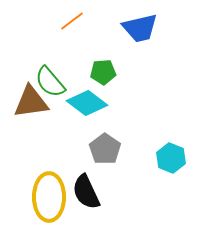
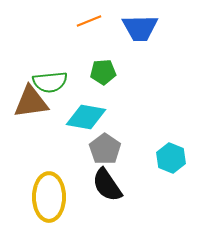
orange line: moved 17 px right; rotated 15 degrees clockwise
blue trapezoid: rotated 12 degrees clockwise
green semicircle: rotated 56 degrees counterclockwise
cyan diamond: moved 1 px left, 14 px down; rotated 27 degrees counterclockwise
black semicircle: moved 21 px right, 7 px up; rotated 9 degrees counterclockwise
